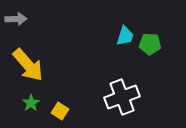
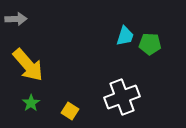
yellow square: moved 10 px right
